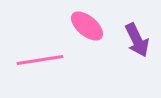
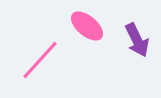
pink line: rotated 39 degrees counterclockwise
